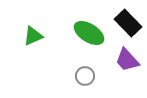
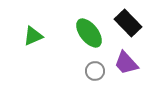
green ellipse: rotated 20 degrees clockwise
purple trapezoid: moved 1 px left, 3 px down
gray circle: moved 10 px right, 5 px up
